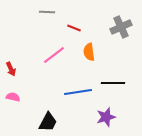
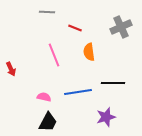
red line: moved 1 px right
pink line: rotated 75 degrees counterclockwise
pink semicircle: moved 31 px right
